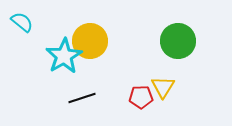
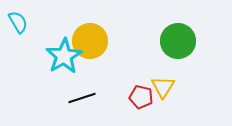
cyan semicircle: moved 4 px left; rotated 20 degrees clockwise
red pentagon: rotated 15 degrees clockwise
